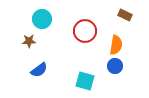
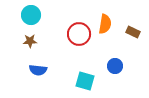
brown rectangle: moved 8 px right, 17 px down
cyan circle: moved 11 px left, 4 px up
red circle: moved 6 px left, 3 px down
brown star: moved 1 px right
orange semicircle: moved 11 px left, 21 px up
blue semicircle: moved 1 px left; rotated 42 degrees clockwise
